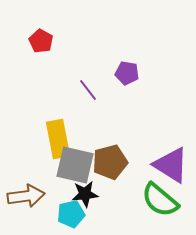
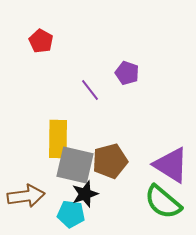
purple pentagon: rotated 10 degrees clockwise
purple line: moved 2 px right
yellow rectangle: rotated 12 degrees clockwise
brown pentagon: moved 1 px up
black star: rotated 12 degrees counterclockwise
green semicircle: moved 3 px right, 2 px down
cyan pentagon: rotated 20 degrees clockwise
